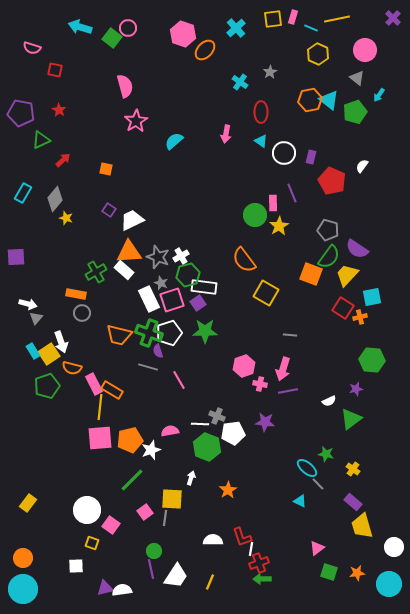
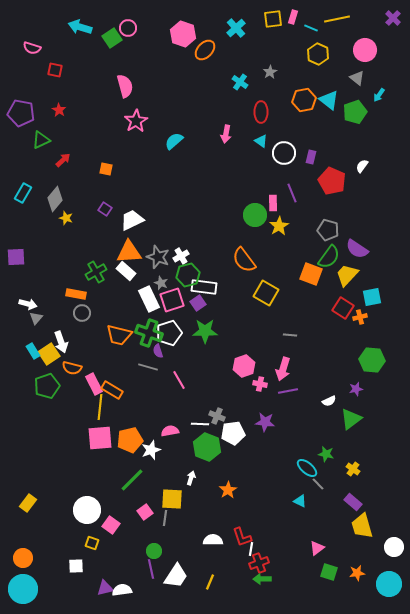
green square at (112, 38): rotated 18 degrees clockwise
orange hexagon at (310, 100): moved 6 px left
purple square at (109, 210): moved 4 px left, 1 px up
white rectangle at (124, 270): moved 2 px right, 1 px down
